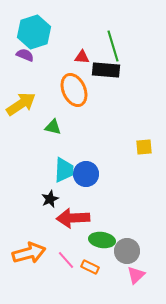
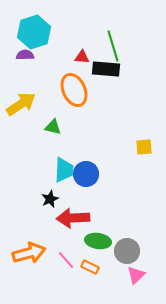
purple semicircle: rotated 24 degrees counterclockwise
black rectangle: moved 1 px up
green ellipse: moved 4 px left, 1 px down
